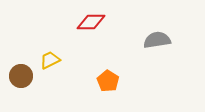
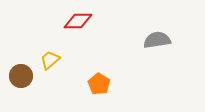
red diamond: moved 13 px left, 1 px up
yellow trapezoid: rotated 15 degrees counterclockwise
orange pentagon: moved 9 px left, 3 px down
